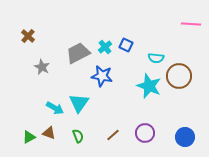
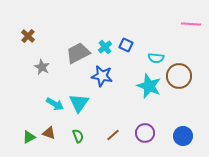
cyan arrow: moved 4 px up
blue circle: moved 2 px left, 1 px up
